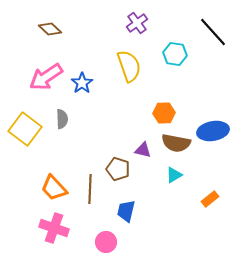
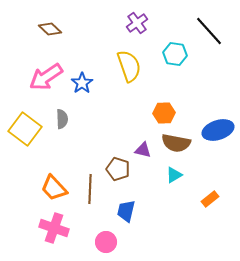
black line: moved 4 px left, 1 px up
blue ellipse: moved 5 px right, 1 px up; rotated 8 degrees counterclockwise
